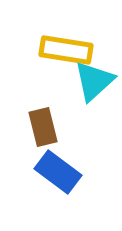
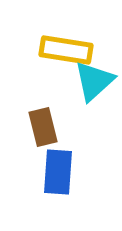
blue rectangle: rotated 57 degrees clockwise
